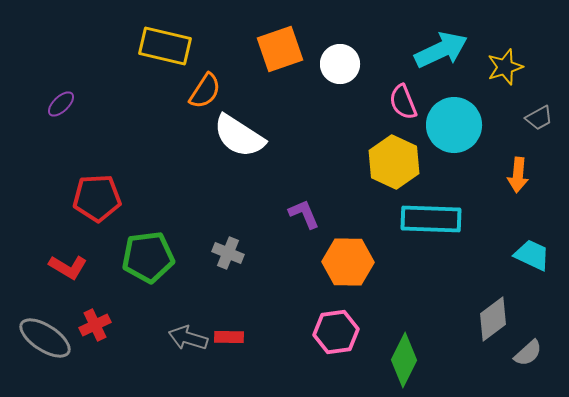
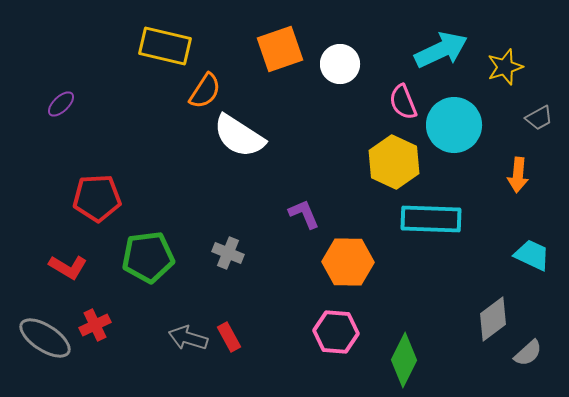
pink hexagon: rotated 12 degrees clockwise
red rectangle: rotated 60 degrees clockwise
